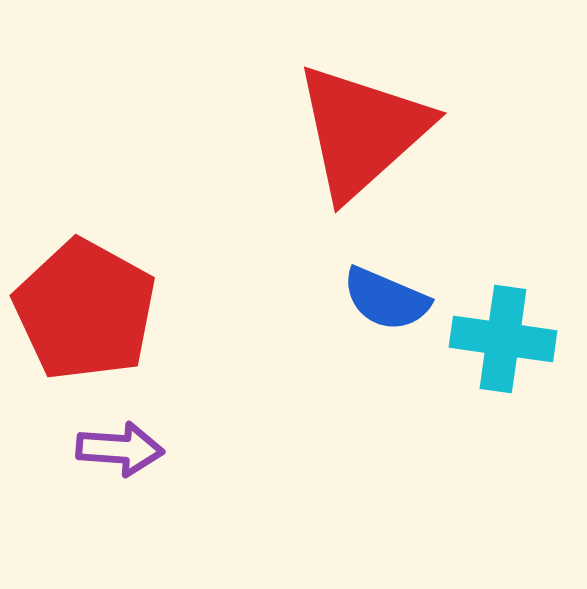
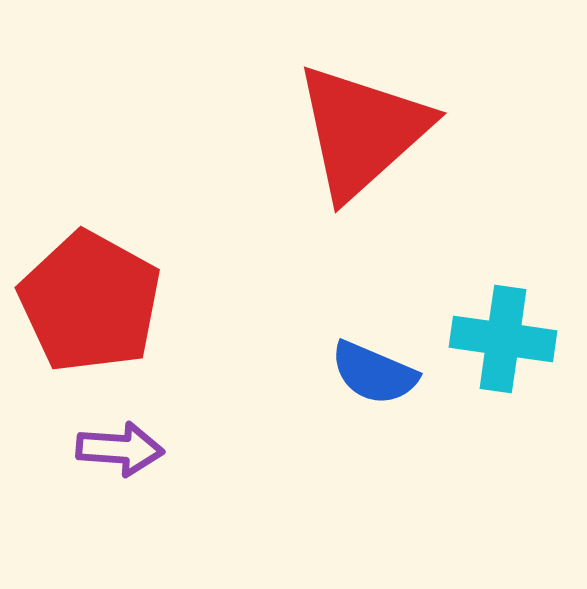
blue semicircle: moved 12 px left, 74 px down
red pentagon: moved 5 px right, 8 px up
